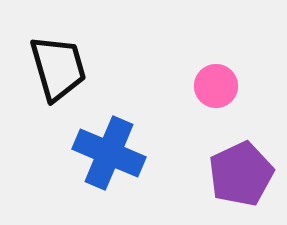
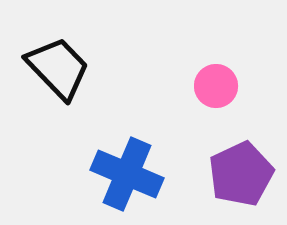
black trapezoid: rotated 28 degrees counterclockwise
blue cross: moved 18 px right, 21 px down
